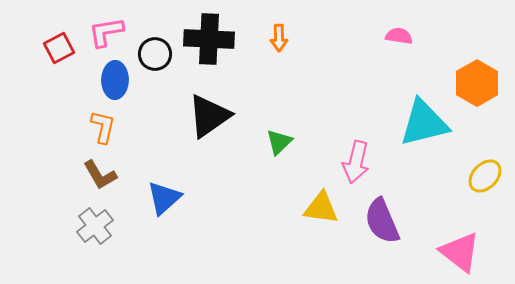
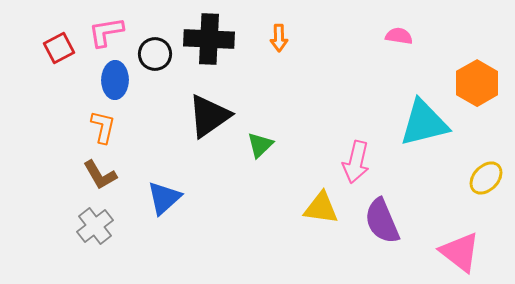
green triangle: moved 19 px left, 3 px down
yellow ellipse: moved 1 px right, 2 px down
